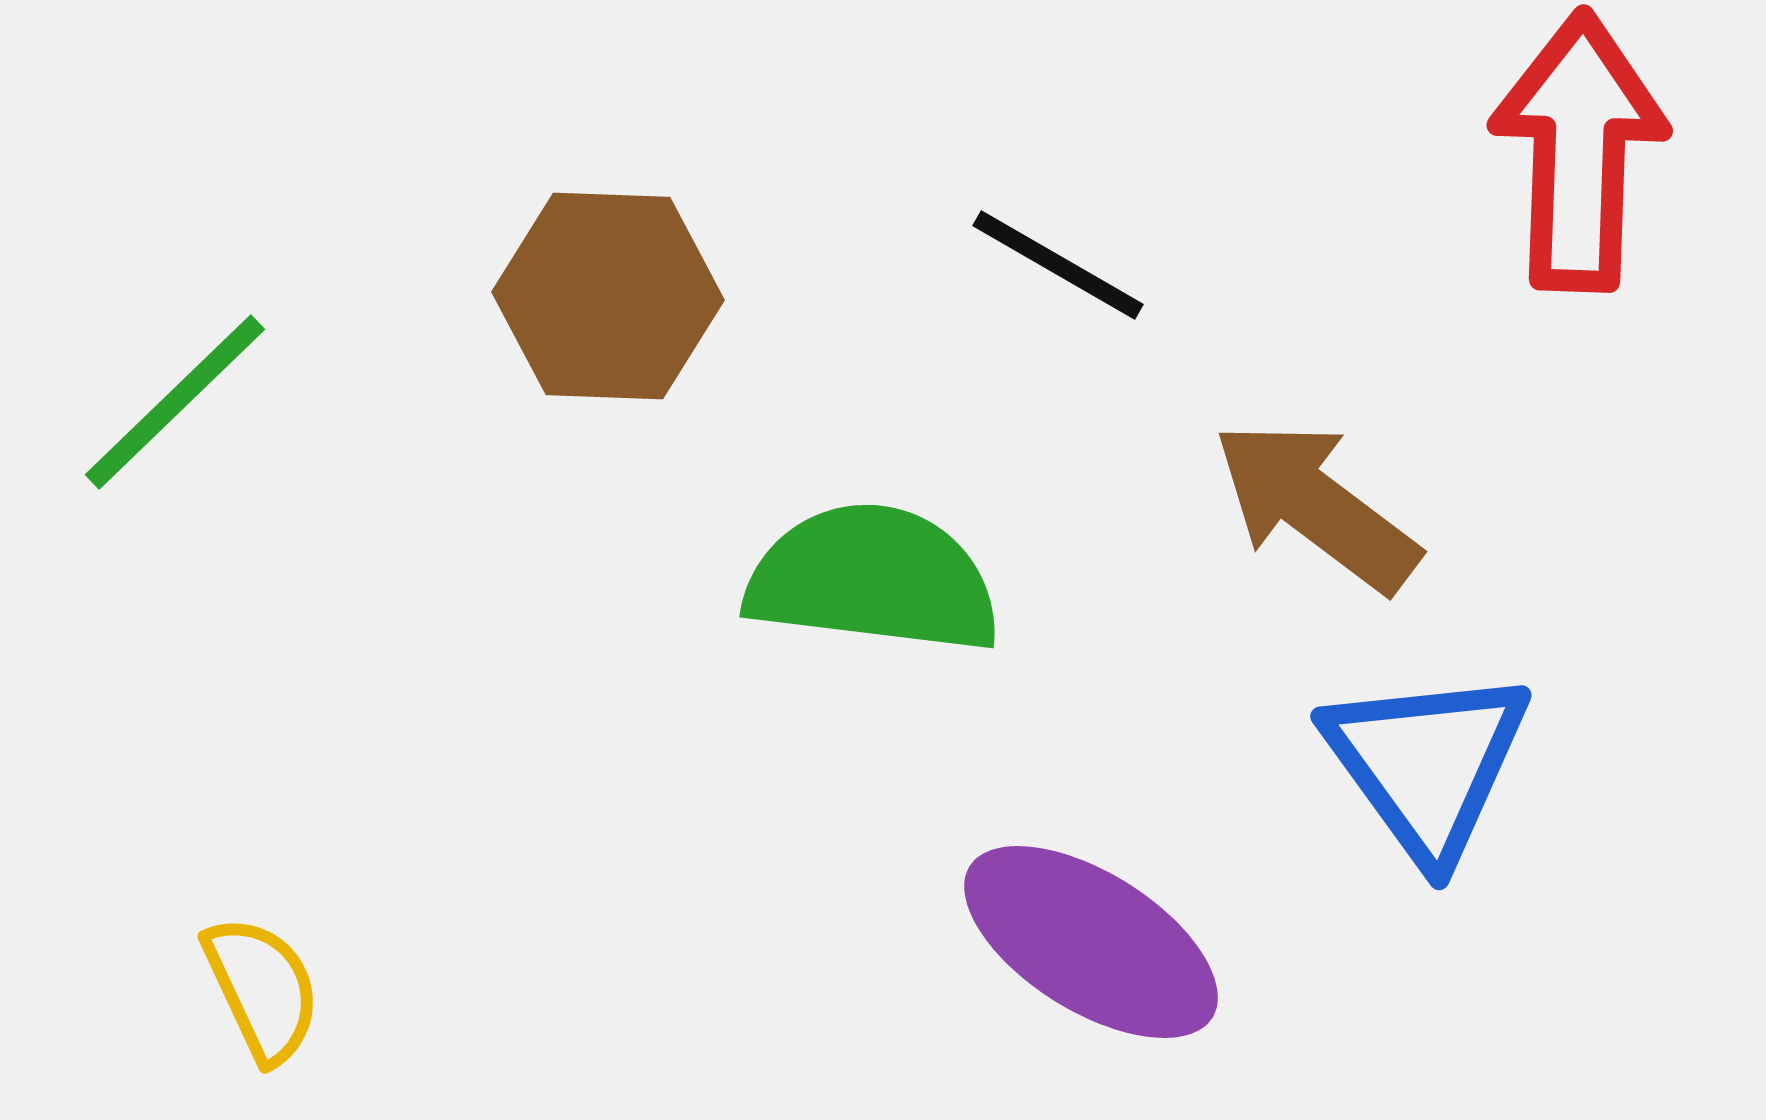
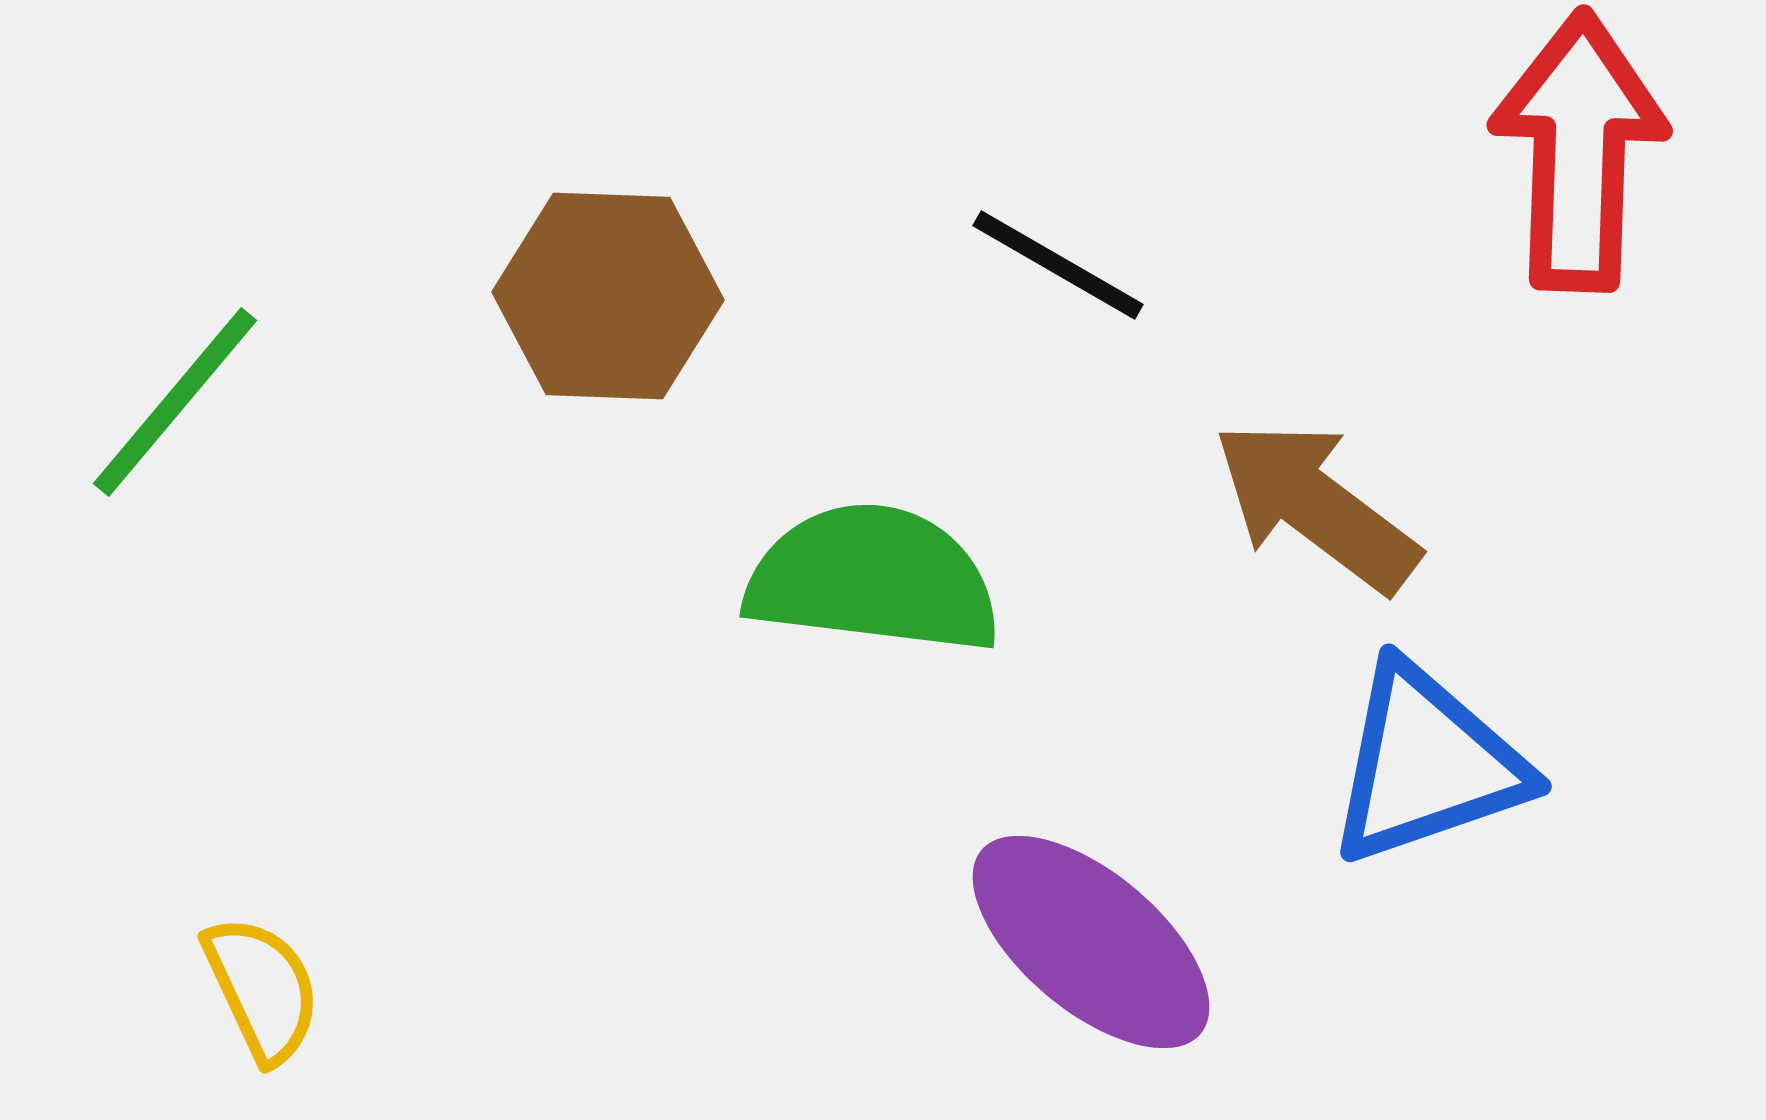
green line: rotated 6 degrees counterclockwise
blue triangle: rotated 47 degrees clockwise
purple ellipse: rotated 8 degrees clockwise
